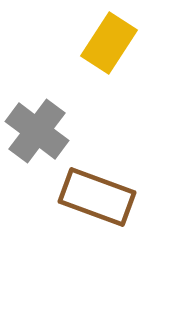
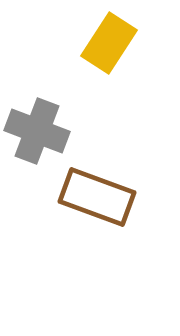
gray cross: rotated 16 degrees counterclockwise
